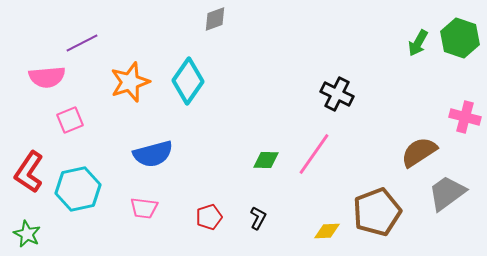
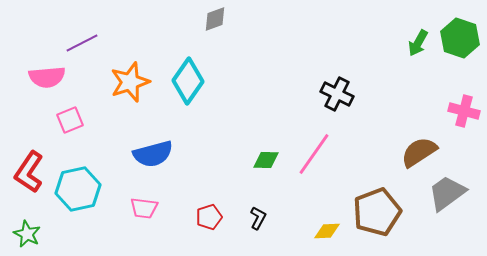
pink cross: moved 1 px left, 6 px up
